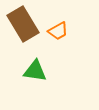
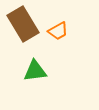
green triangle: rotated 15 degrees counterclockwise
